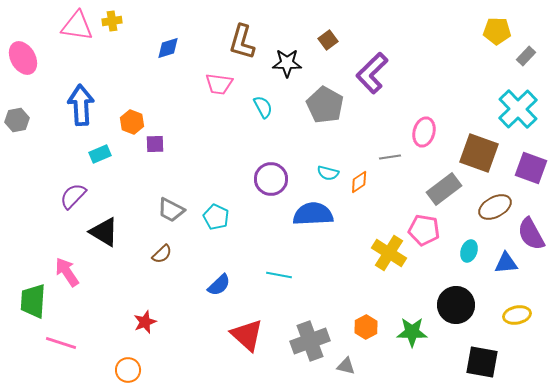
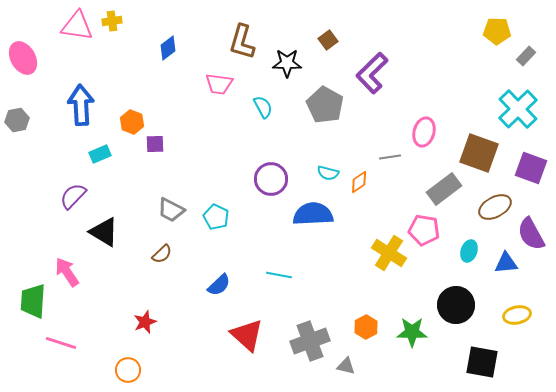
blue diamond at (168, 48): rotated 20 degrees counterclockwise
